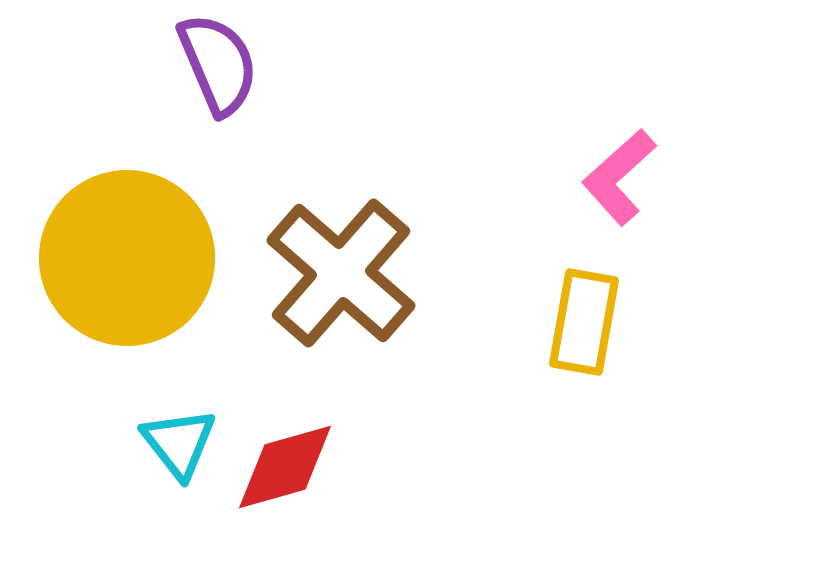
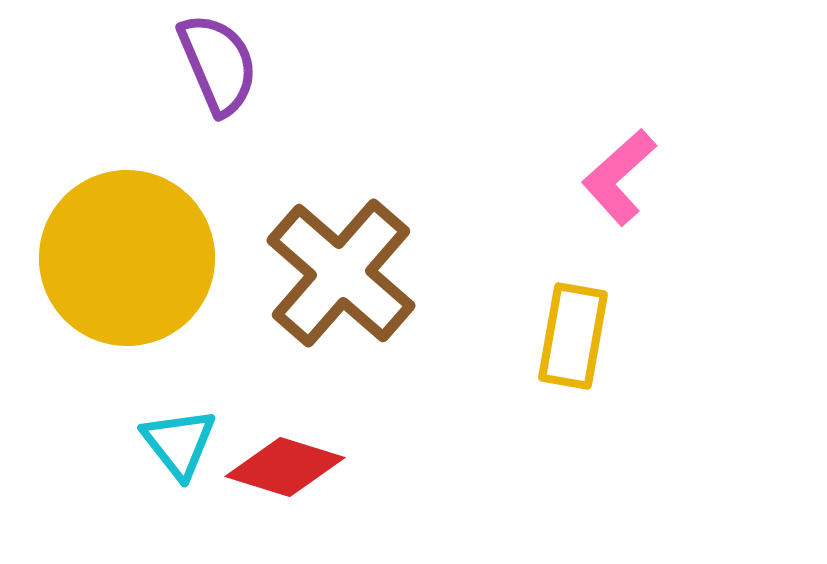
yellow rectangle: moved 11 px left, 14 px down
red diamond: rotated 33 degrees clockwise
